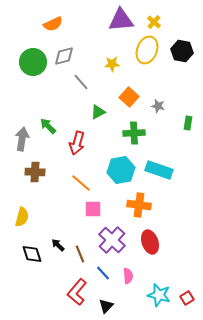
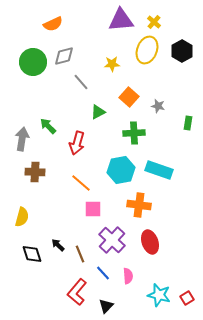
black hexagon: rotated 20 degrees clockwise
